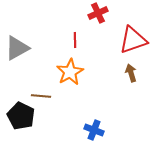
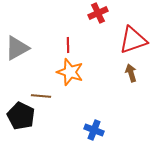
red line: moved 7 px left, 5 px down
orange star: rotated 24 degrees counterclockwise
